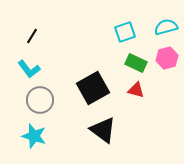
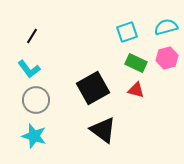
cyan square: moved 2 px right
gray circle: moved 4 px left
